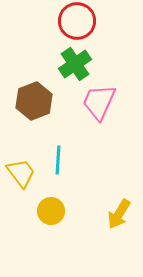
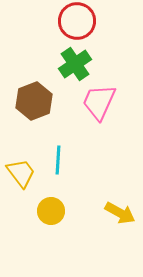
yellow arrow: moved 1 px right, 1 px up; rotated 92 degrees counterclockwise
